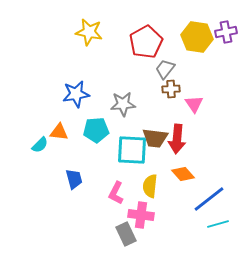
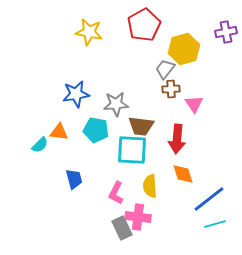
yellow hexagon: moved 13 px left, 12 px down; rotated 24 degrees counterclockwise
red pentagon: moved 2 px left, 17 px up
gray star: moved 7 px left
cyan pentagon: rotated 15 degrees clockwise
brown trapezoid: moved 14 px left, 12 px up
orange diamond: rotated 25 degrees clockwise
yellow semicircle: rotated 10 degrees counterclockwise
pink cross: moved 3 px left, 2 px down
cyan line: moved 3 px left
gray rectangle: moved 4 px left, 6 px up
